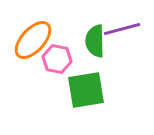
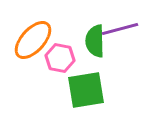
purple line: moved 2 px left
pink hexagon: moved 3 px right, 1 px up
